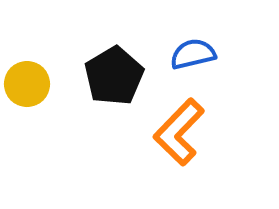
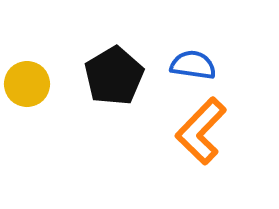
blue semicircle: moved 11 px down; rotated 21 degrees clockwise
orange L-shape: moved 22 px right, 1 px up
